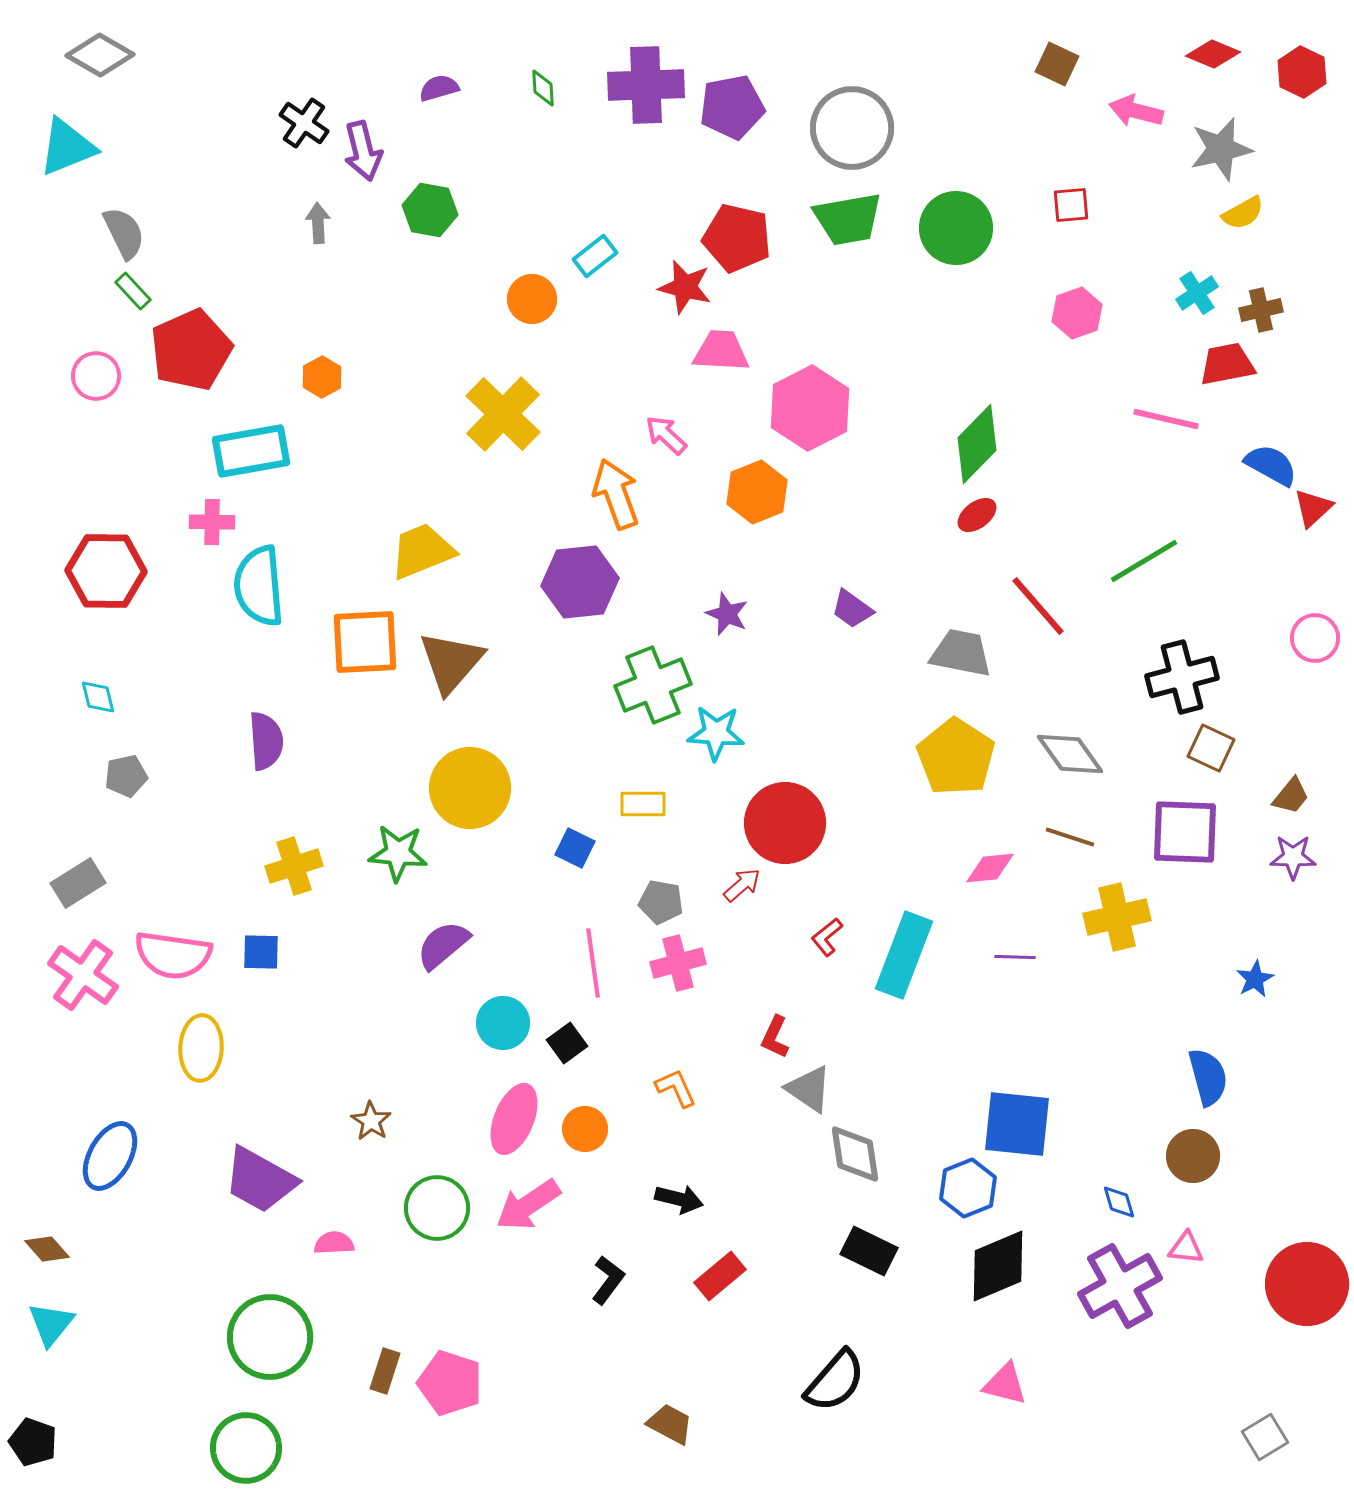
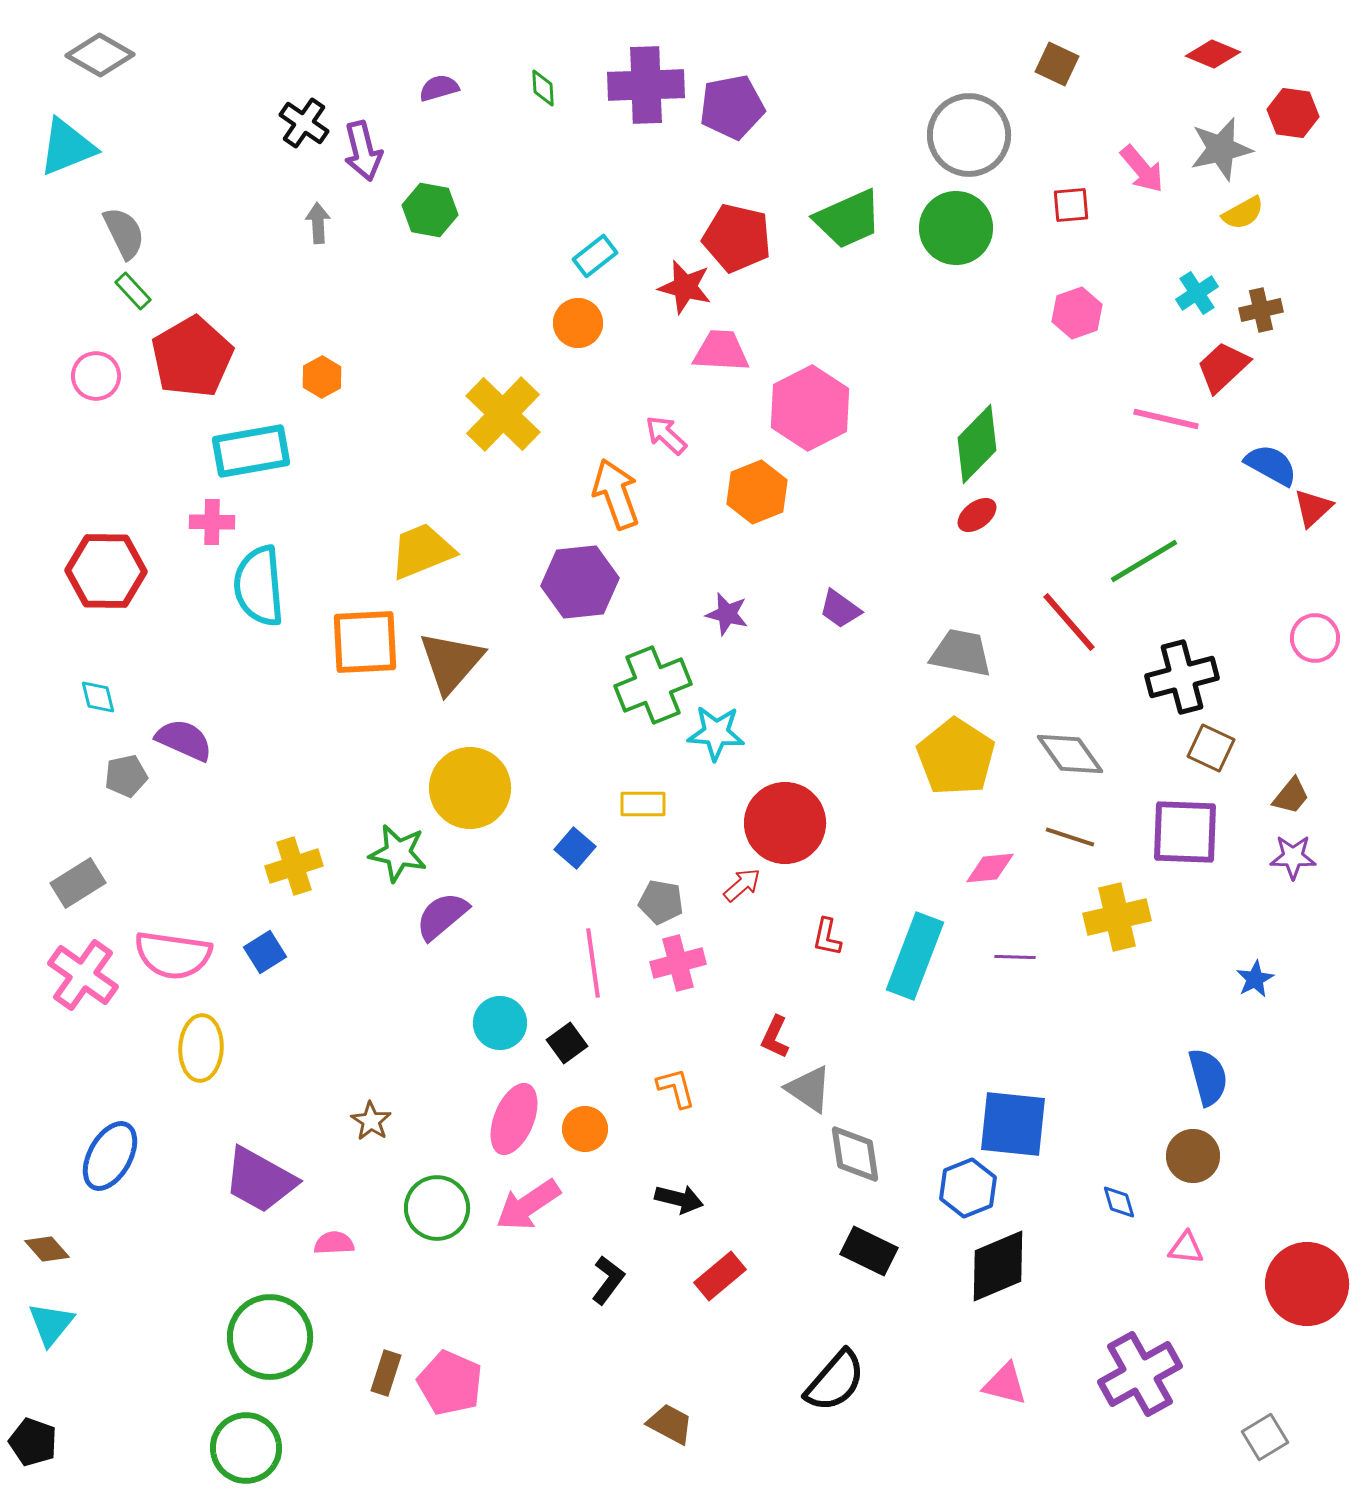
red hexagon at (1302, 72): moved 9 px left, 41 px down; rotated 18 degrees counterclockwise
pink arrow at (1136, 111): moved 6 px right, 58 px down; rotated 144 degrees counterclockwise
gray circle at (852, 128): moved 117 px right, 7 px down
green trapezoid at (848, 219): rotated 14 degrees counterclockwise
orange circle at (532, 299): moved 46 px right, 24 px down
red pentagon at (191, 350): moved 1 px right, 7 px down; rotated 6 degrees counterclockwise
red trapezoid at (1227, 364): moved 4 px left, 3 px down; rotated 32 degrees counterclockwise
red line at (1038, 606): moved 31 px right, 16 px down
purple trapezoid at (852, 609): moved 12 px left
purple star at (727, 614): rotated 9 degrees counterclockwise
purple semicircle at (266, 741): moved 82 px left, 1 px up; rotated 62 degrees counterclockwise
blue square at (575, 848): rotated 15 degrees clockwise
green star at (398, 853): rotated 6 degrees clockwise
red L-shape at (827, 937): rotated 39 degrees counterclockwise
purple semicircle at (443, 945): moved 1 px left, 29 px up
blue square at (261, 952): moved 4 px right; rotated 33 degrees counterclockwise
cyan rectangle at (904, 955): moved 11 px right, 1 px down
cyan circle at (503, 1023): moved 3 px left
orange L-shape at (676, 1088): rotated 9 degrees clockwise
blue square at (1017, 1124): moved 4 px left
purple cross at (1120, 1286): moved 20 px right, 88 px down
brown rectangle at (385, 1371): moved 1 px right, 2 px down
pink pentagon at (450, 1383): rotated 6 degrees clockwise
